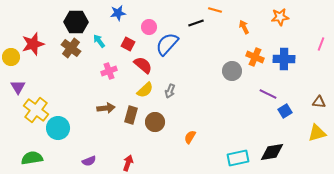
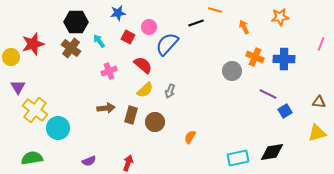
red square: moved 7 px up
yellow cross: moved 1 px left
